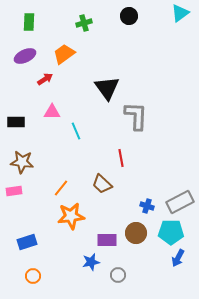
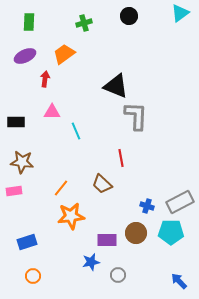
red arrow: rotated 49 degrees counterclockwise
black triangle: moved 9 px right, 2 px up; rotated 32 degrees counterclockwise
blue arrow: moved 1 px right, 23 px down; rotated 108 degrees clockwise
